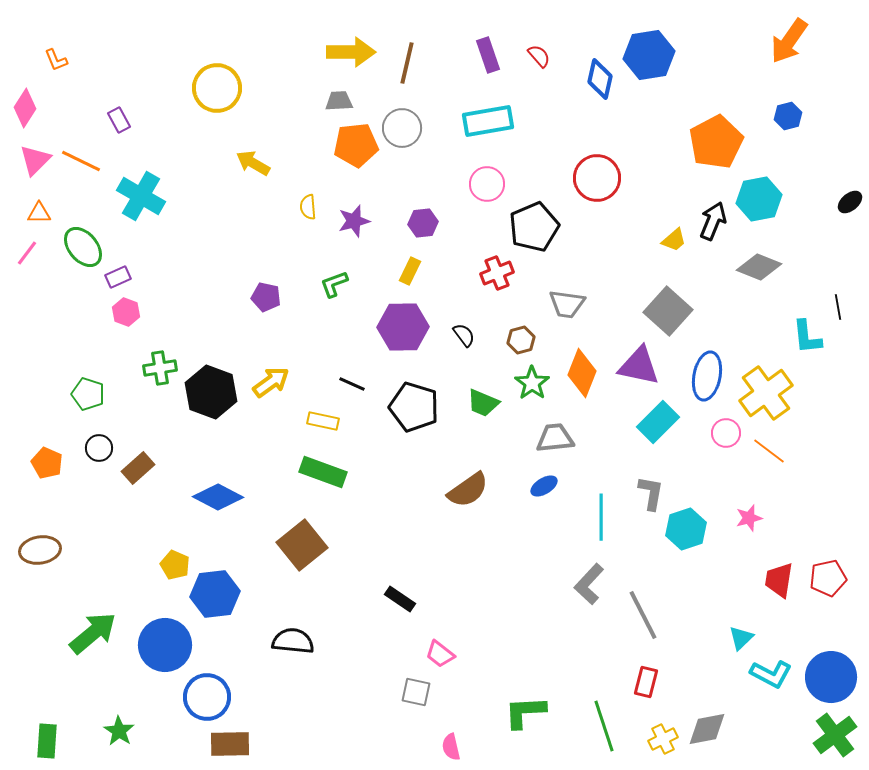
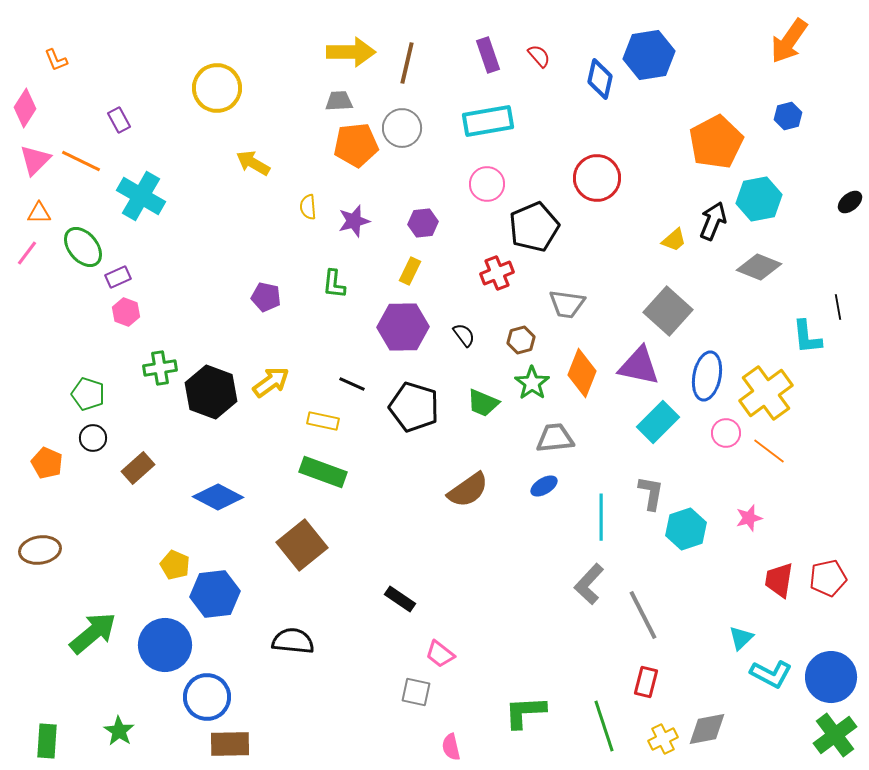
green L-shape at (334, 284): rotated 64 degrees counterclockwise
black circle at (99, 448): moved 6 px left, 10 px up
